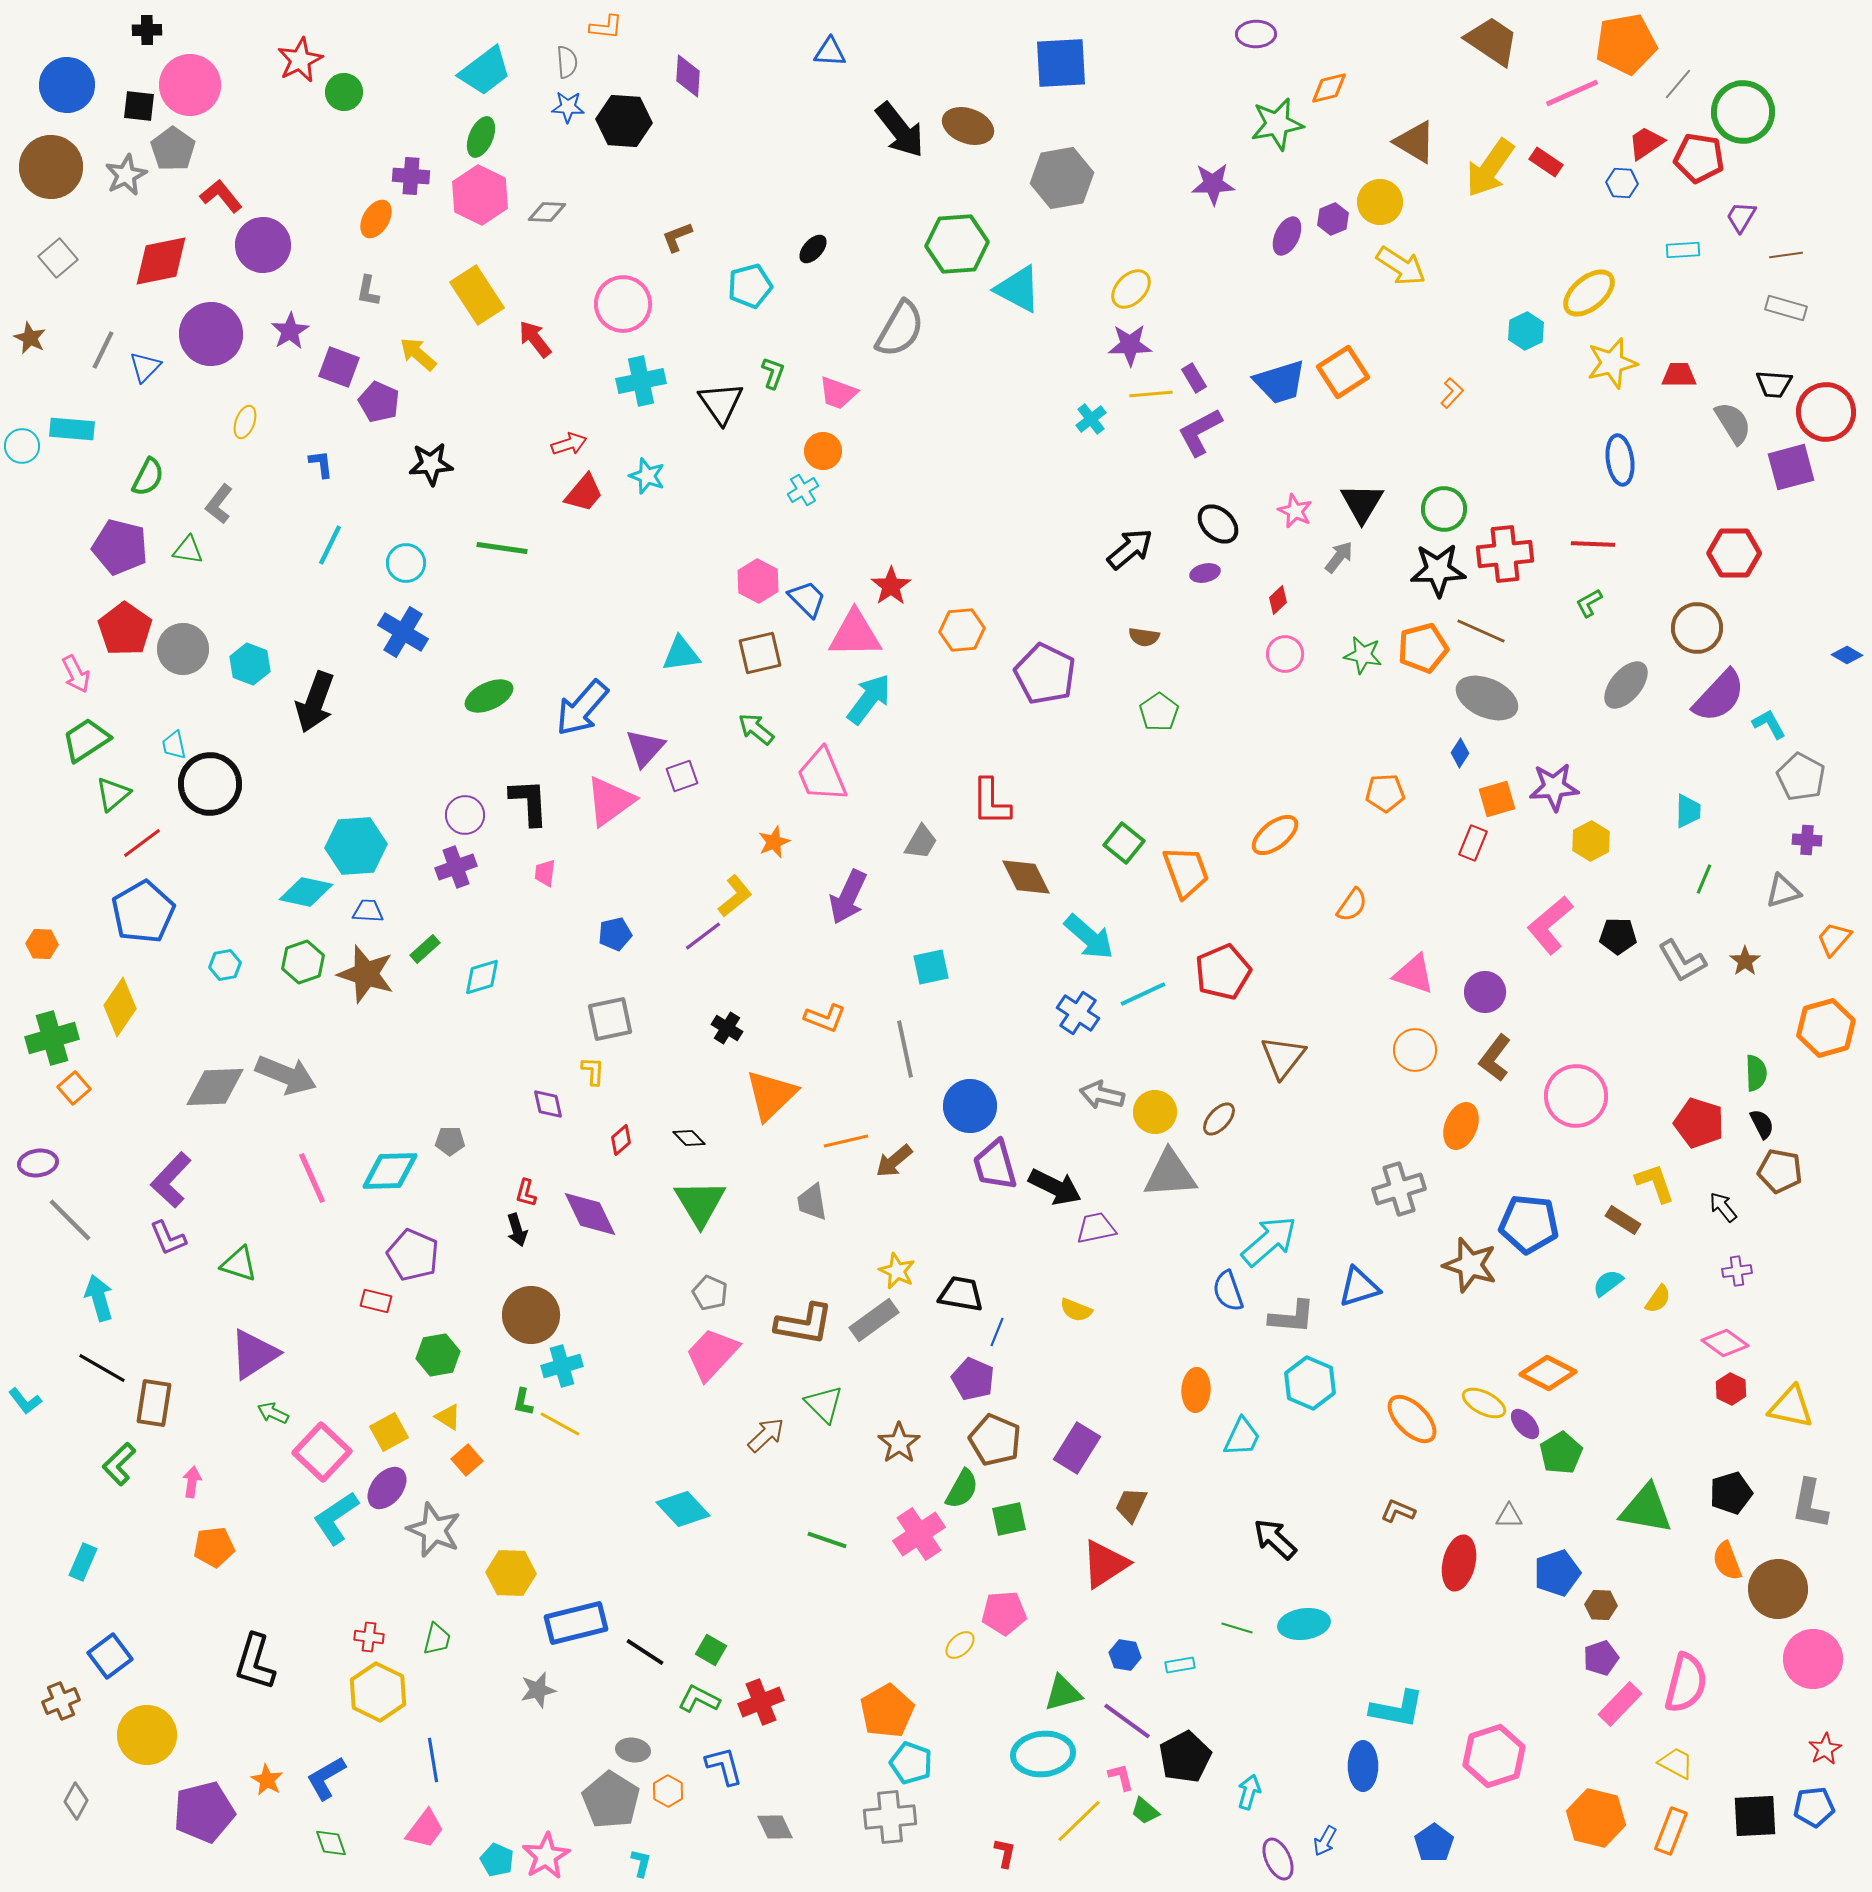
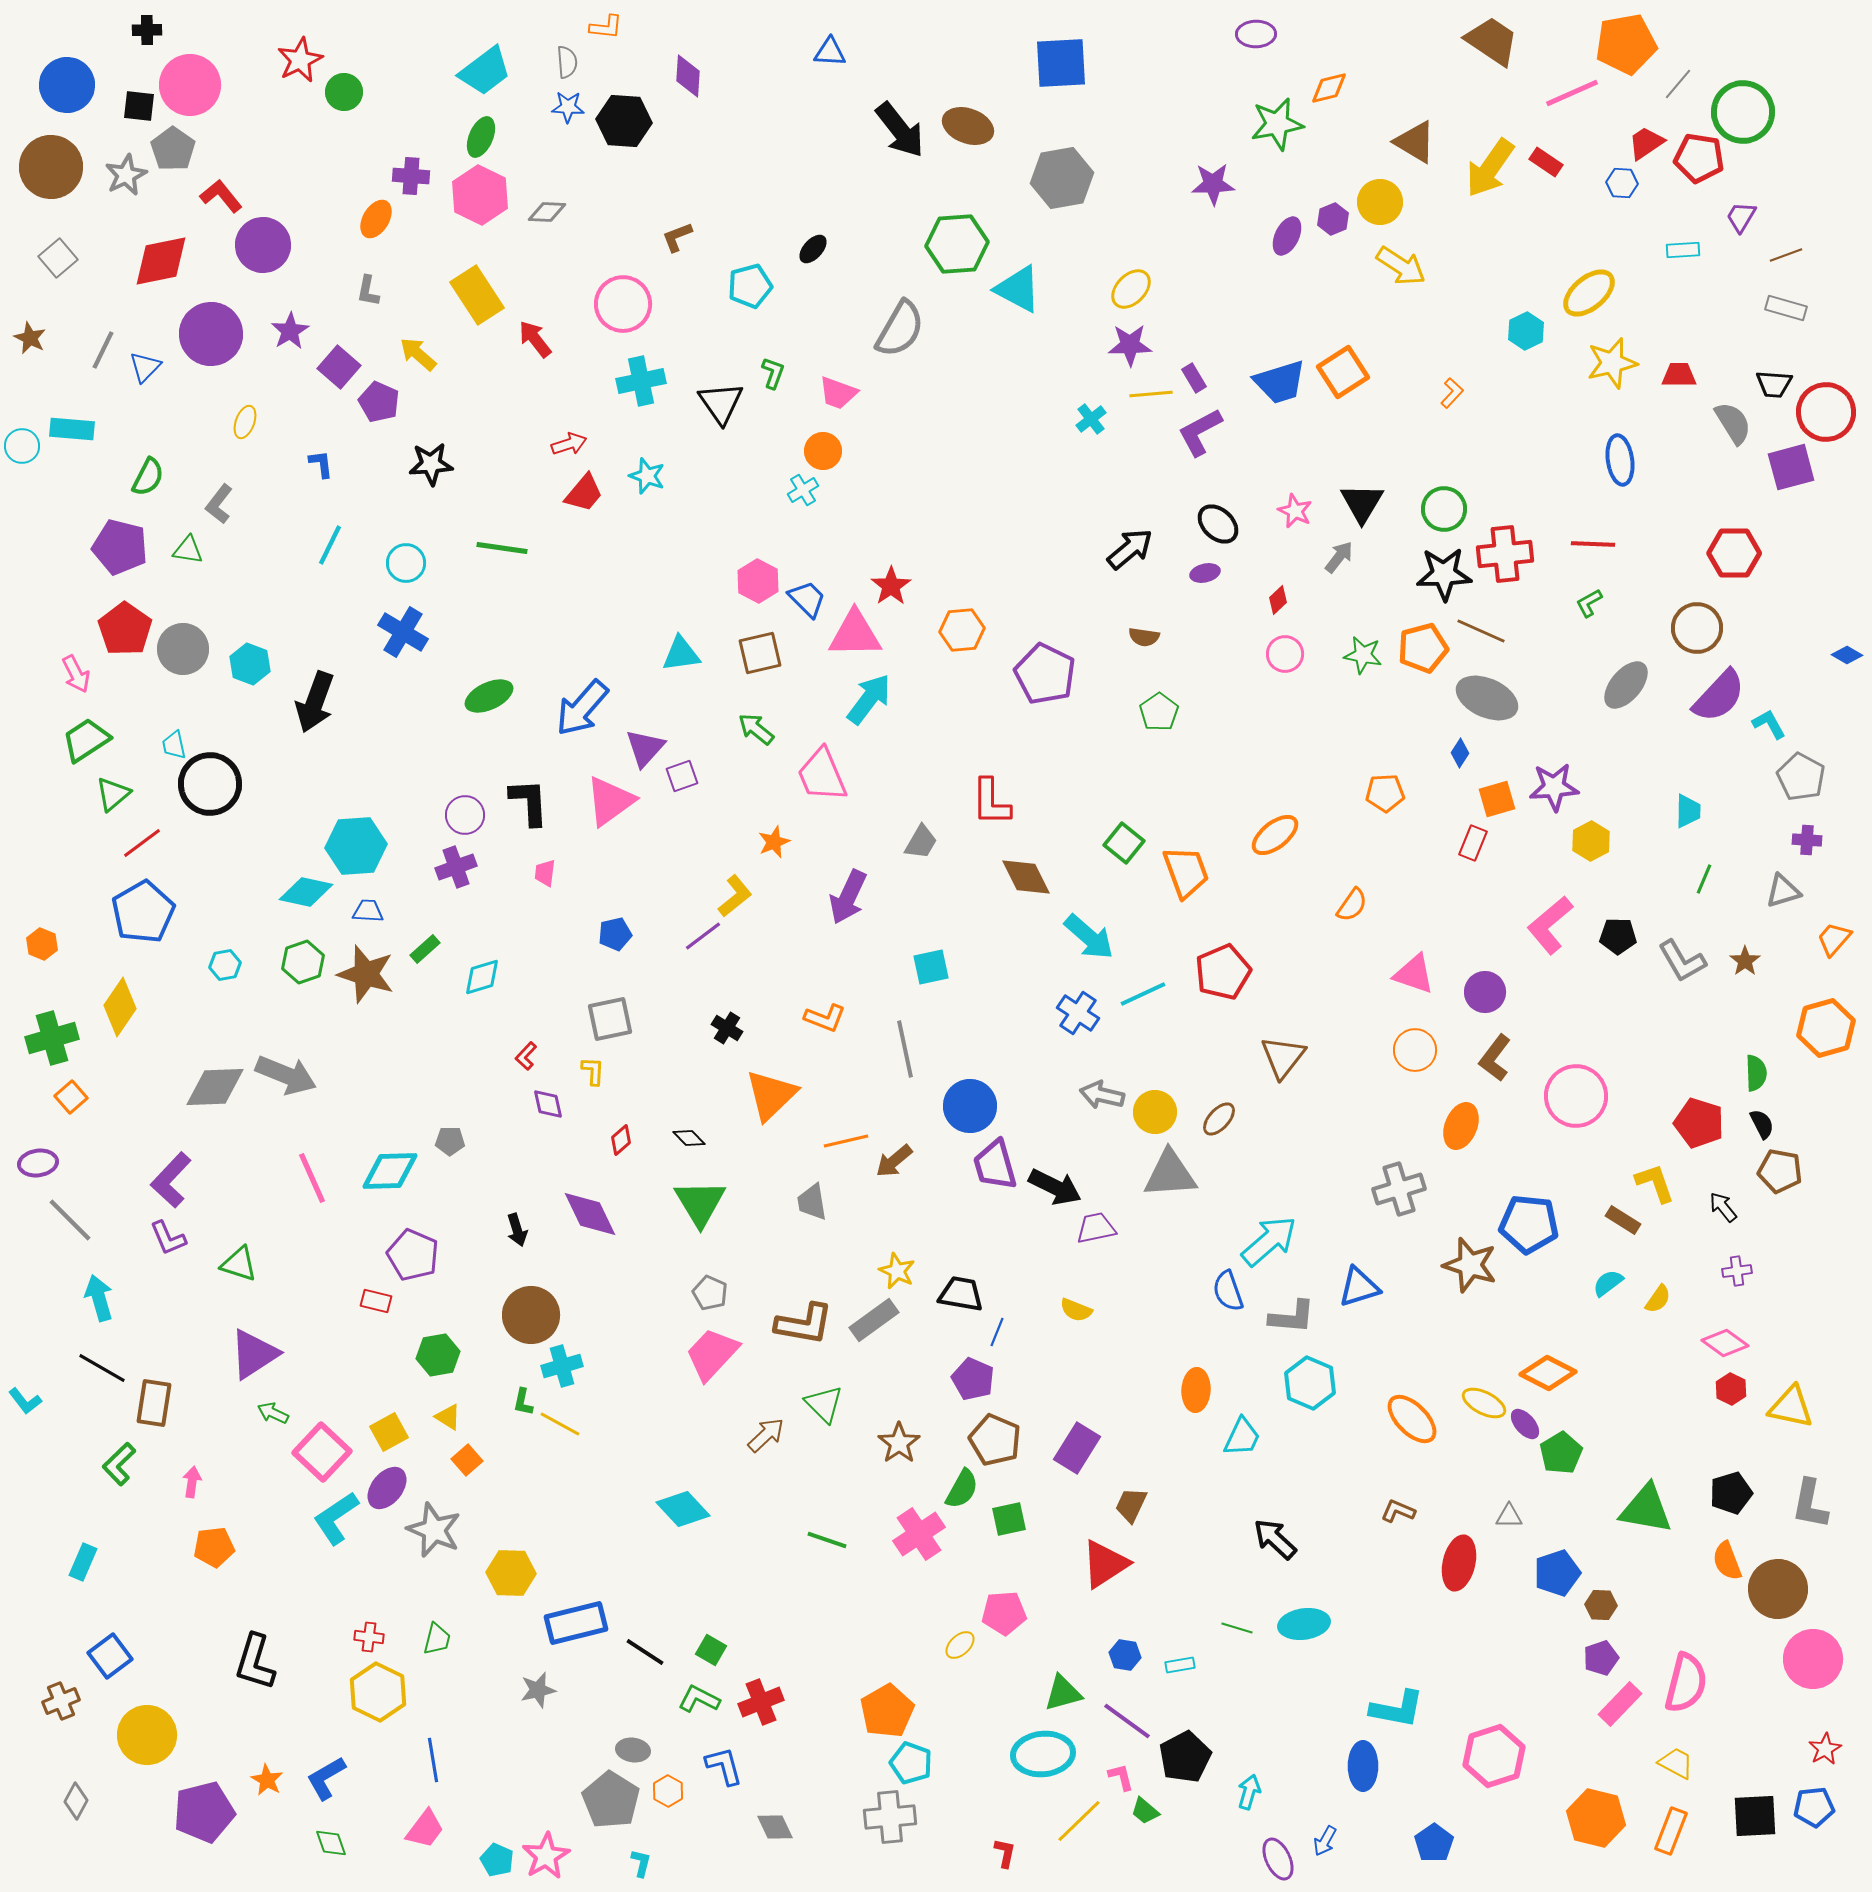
brown line at (1786, 255): rotated 12 degrees counterclockwise
purple square at (339, 367): rotated 21 degrees clockwise
black star at (1438, 570): moved 6 px right, 4 px down
orange hexagon at (42, 944): rotated 20 degrees clockwise
orange square at (74, 1088): moved 3 px left, 9 px down
red L-shape at (526, 1193): moved 137 px up; rotated 28 degrees clockwise
